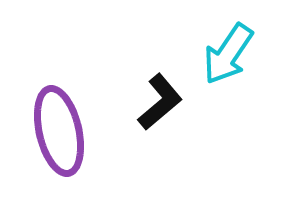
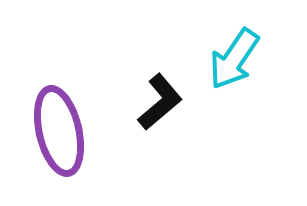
cyan arrow: moved 6 px right, 5 px down
